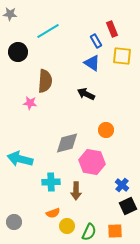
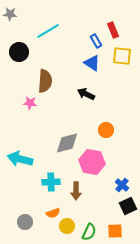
red rectangle: moved 1 px right, 1 px down
black circle: moved 1 px right
gray circle: moved 11 px right
